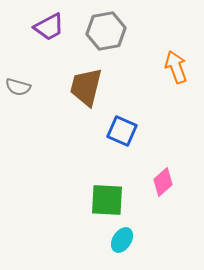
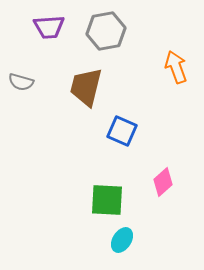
purple trapezoid: rotated 24 degrees clockwise
gray semicircle: moved 3 px right, 5 px up
